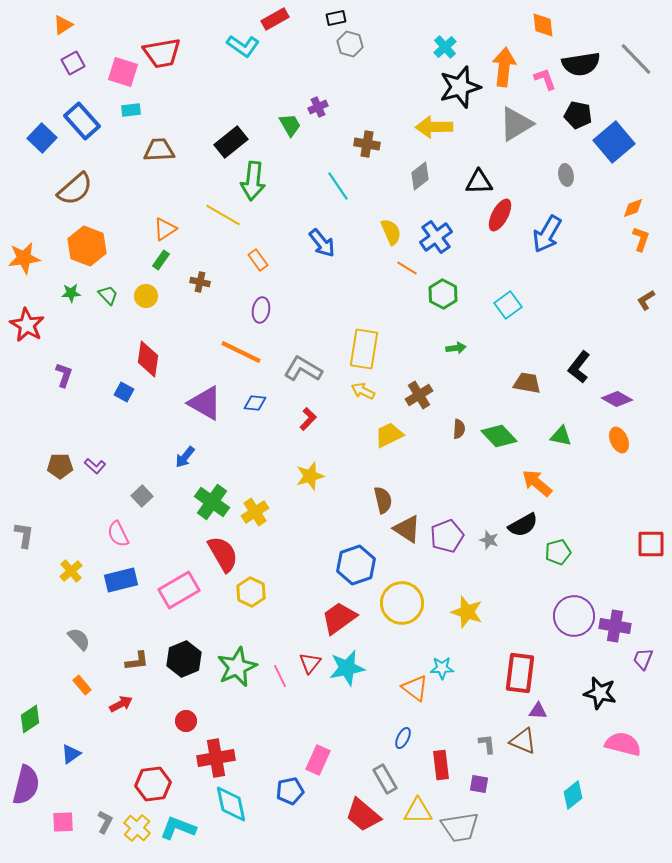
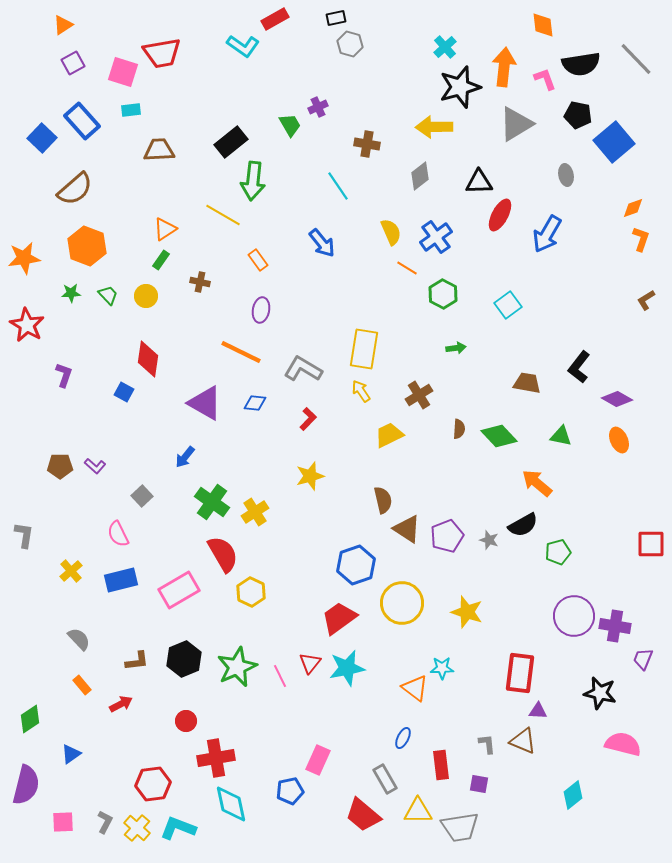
yellow arrow at (363, 391): moved 2 px left; rotated 30 degrees clockwise
